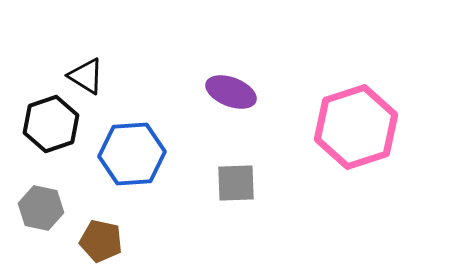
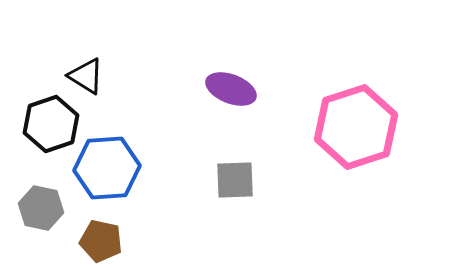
purple ellipse: moved 3 px up
blue hexagon: moved 25 px left, 14 px down
gray square: moved 1 px left, 3 px up
